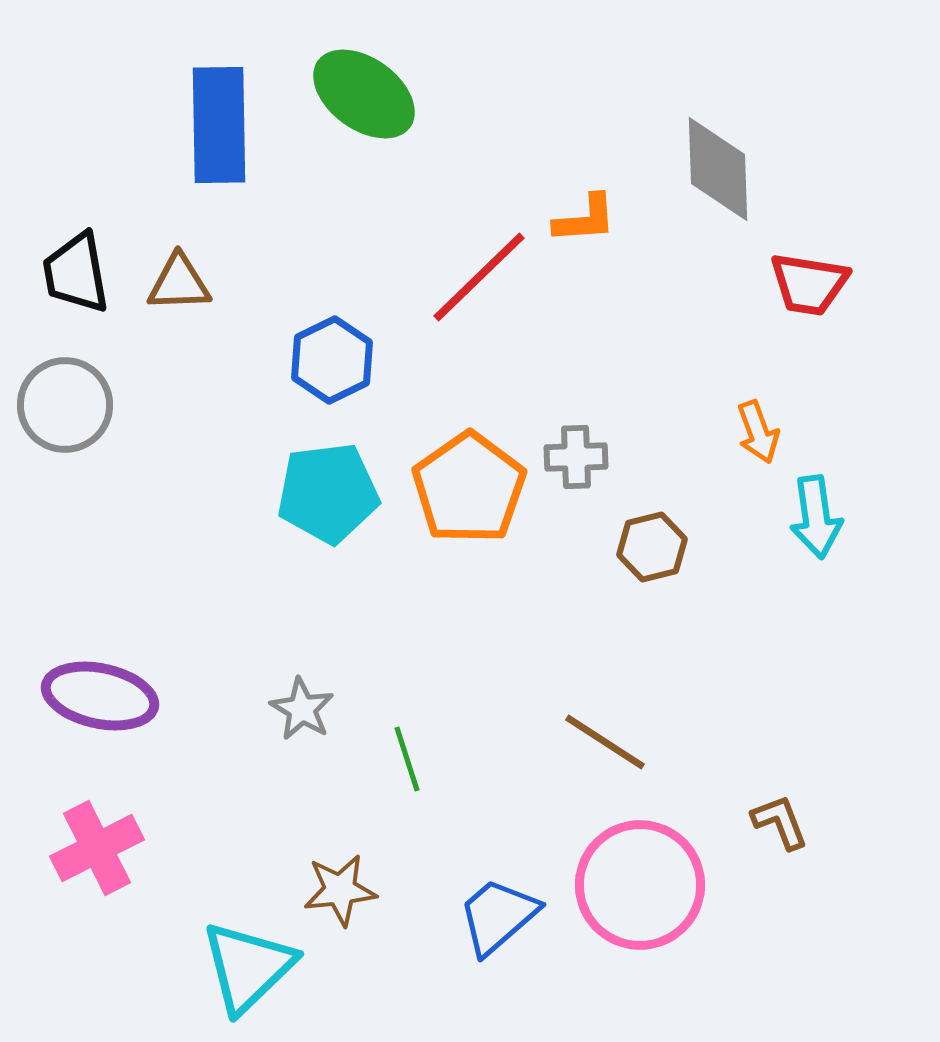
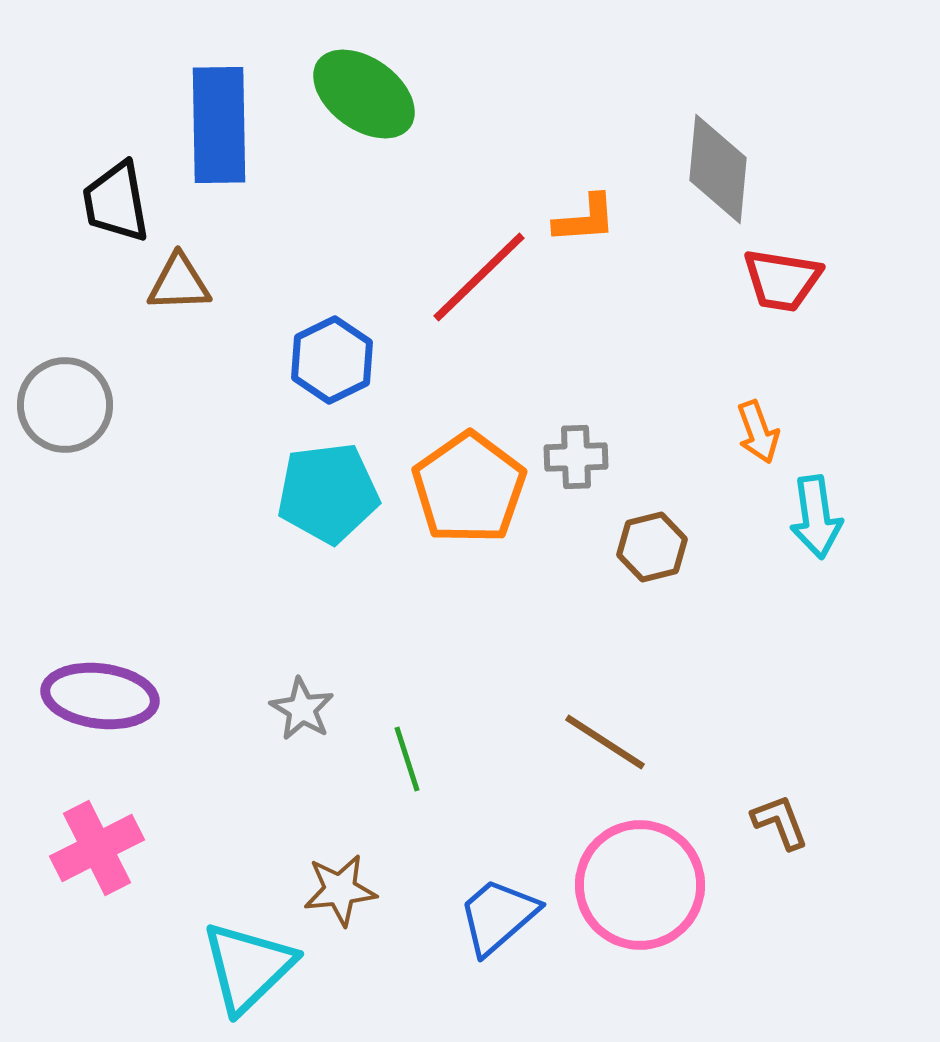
gray diamond: rotated 7 degrees clockwise
black trapezoid: moved 40 px right, 71 px up
red trapezoid: moved 27 px left, 4 px up
purple ellipse: rotated 5 degrees counterclockwise
